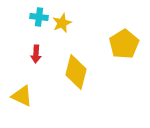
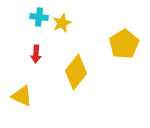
yellow diamond: rotated 24 degrees clockwise
